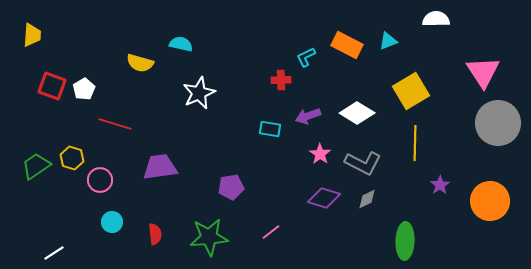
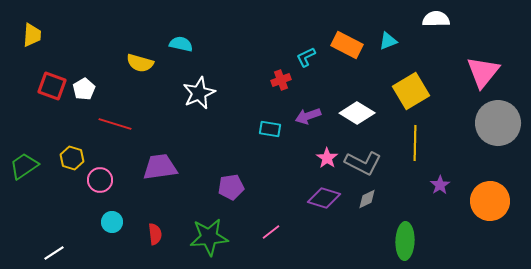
pink triangle: rotated 12 degrees clockwise
red cross: rotated 18 degrees counterclockwise
pink star: moved 7 px right, 4 px down
green trapezoid: moved 12 px left
